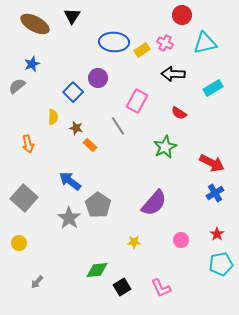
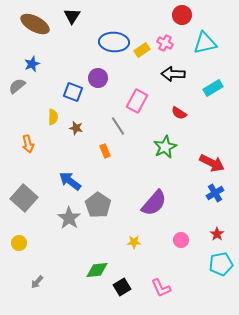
blue square: rotated 24 degrees counterclockwise
orange rectangle: moved 15 px right, 6 px down; rotated 24 degrees clockwise
